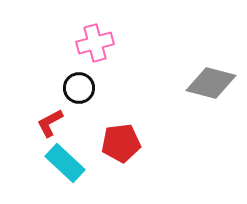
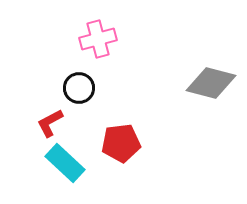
pink cross: moved 3 px right, 4 px up
